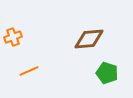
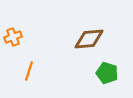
orange line: rotated 48 degrees counterclockwise
